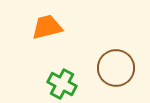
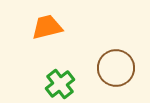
green cross: moved 2 px left; rotated 24 degrees clockwise
